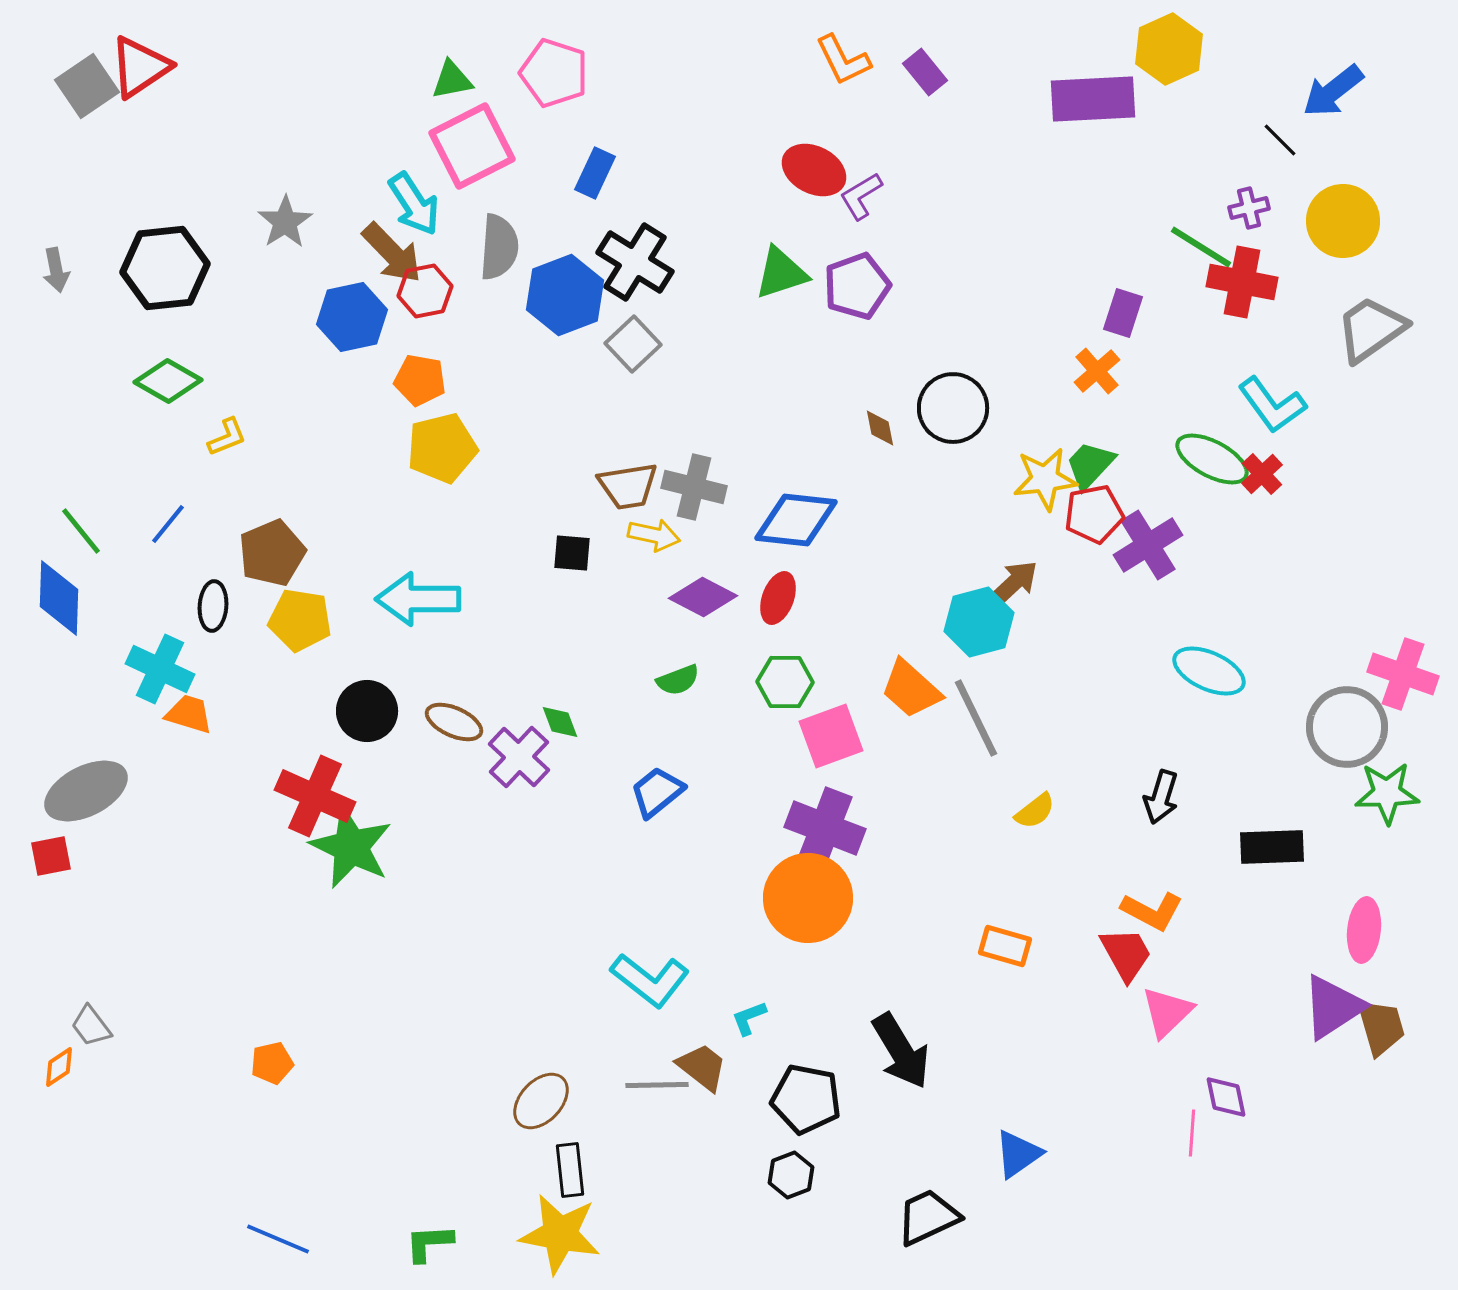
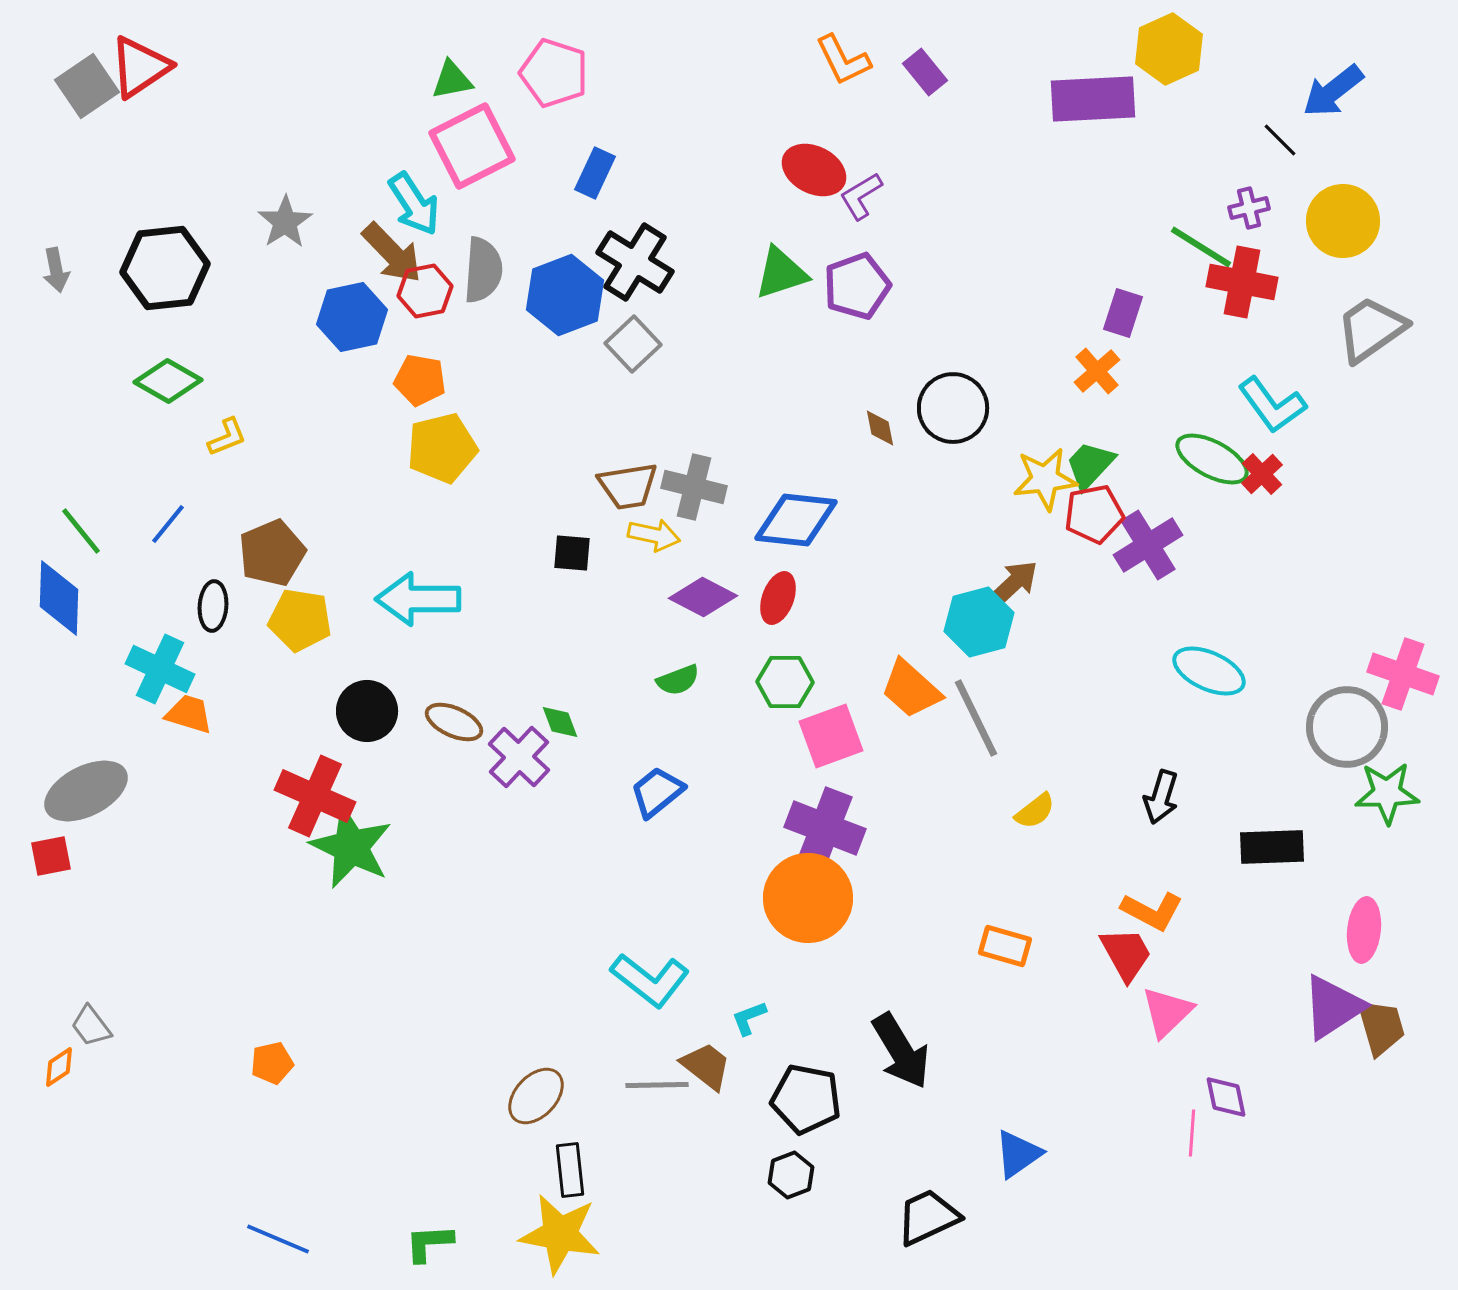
gray semicircle at (499, 247): moved 16 px left, 23 px down
brown trapezoid at (702, 1067): moved 4 px right, 1 px up
brown ellipse at (541, 1101): moved 5 px left, 5 px up
